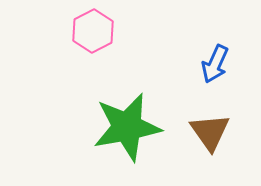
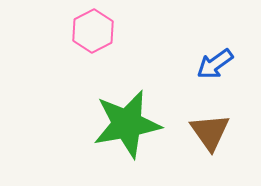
blue arrow: rotated 30 degrees clockwise
green star: moved 3 px up
